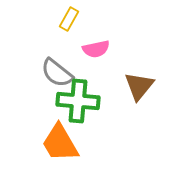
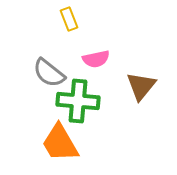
yellow rectangle: rotated 50 degrees counterclockwise
pink semicircle: moved 10 px down
gray semicircle: moved 8 px left
brown triangle: moved 2 px right
